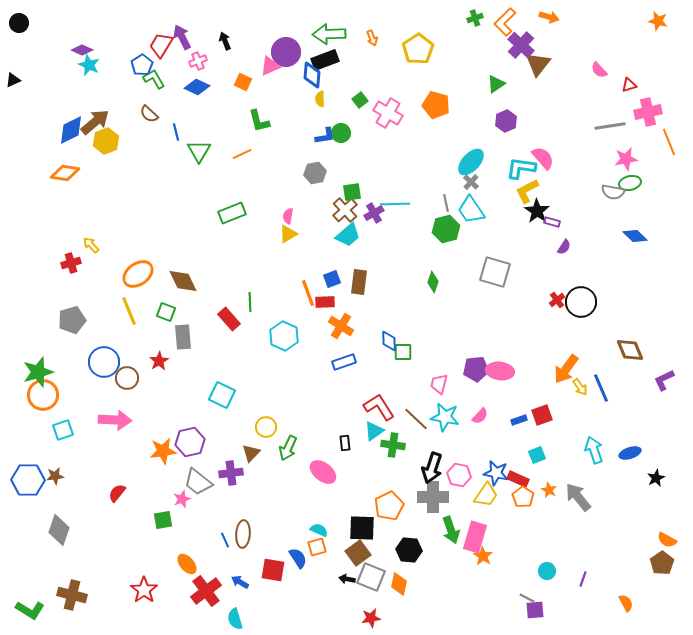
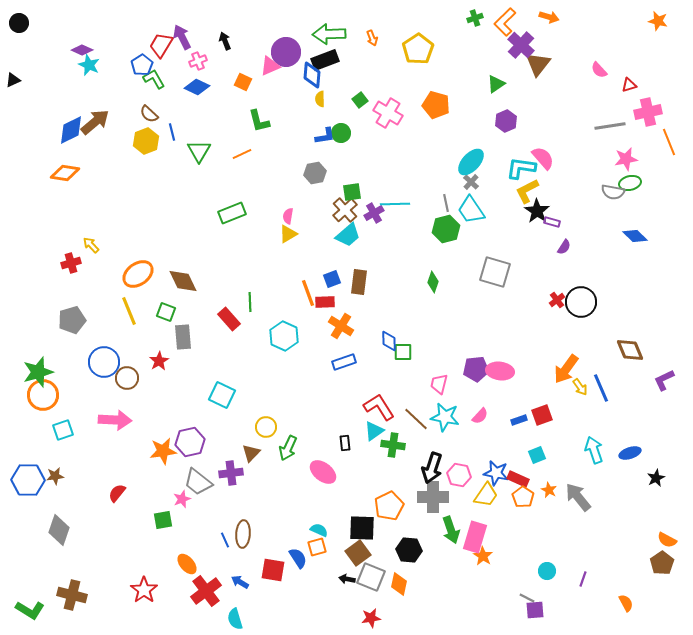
blue line at (176, 132): moved 4 px left
yellow hexagon at (106, 141): moved 40 px right
